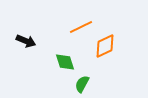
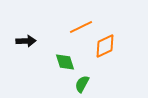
black arrow: rotated 24 degrees counterclockwise
